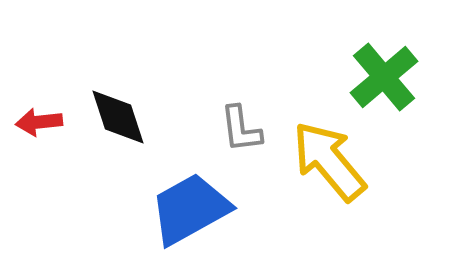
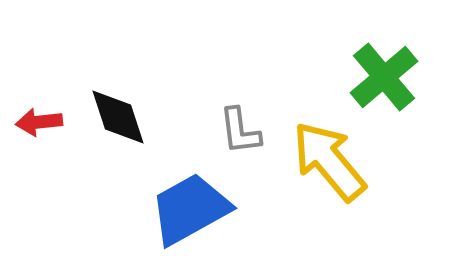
gray L-shape: moved 1 px left, 2 px down
